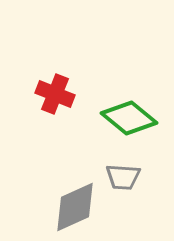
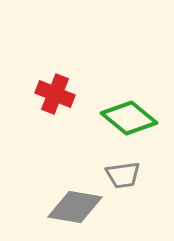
gray trapezoid: moved 2 px up; rotated 12 degrees counterclockwise
gray diamond: rotated 34 degrees clockwise
